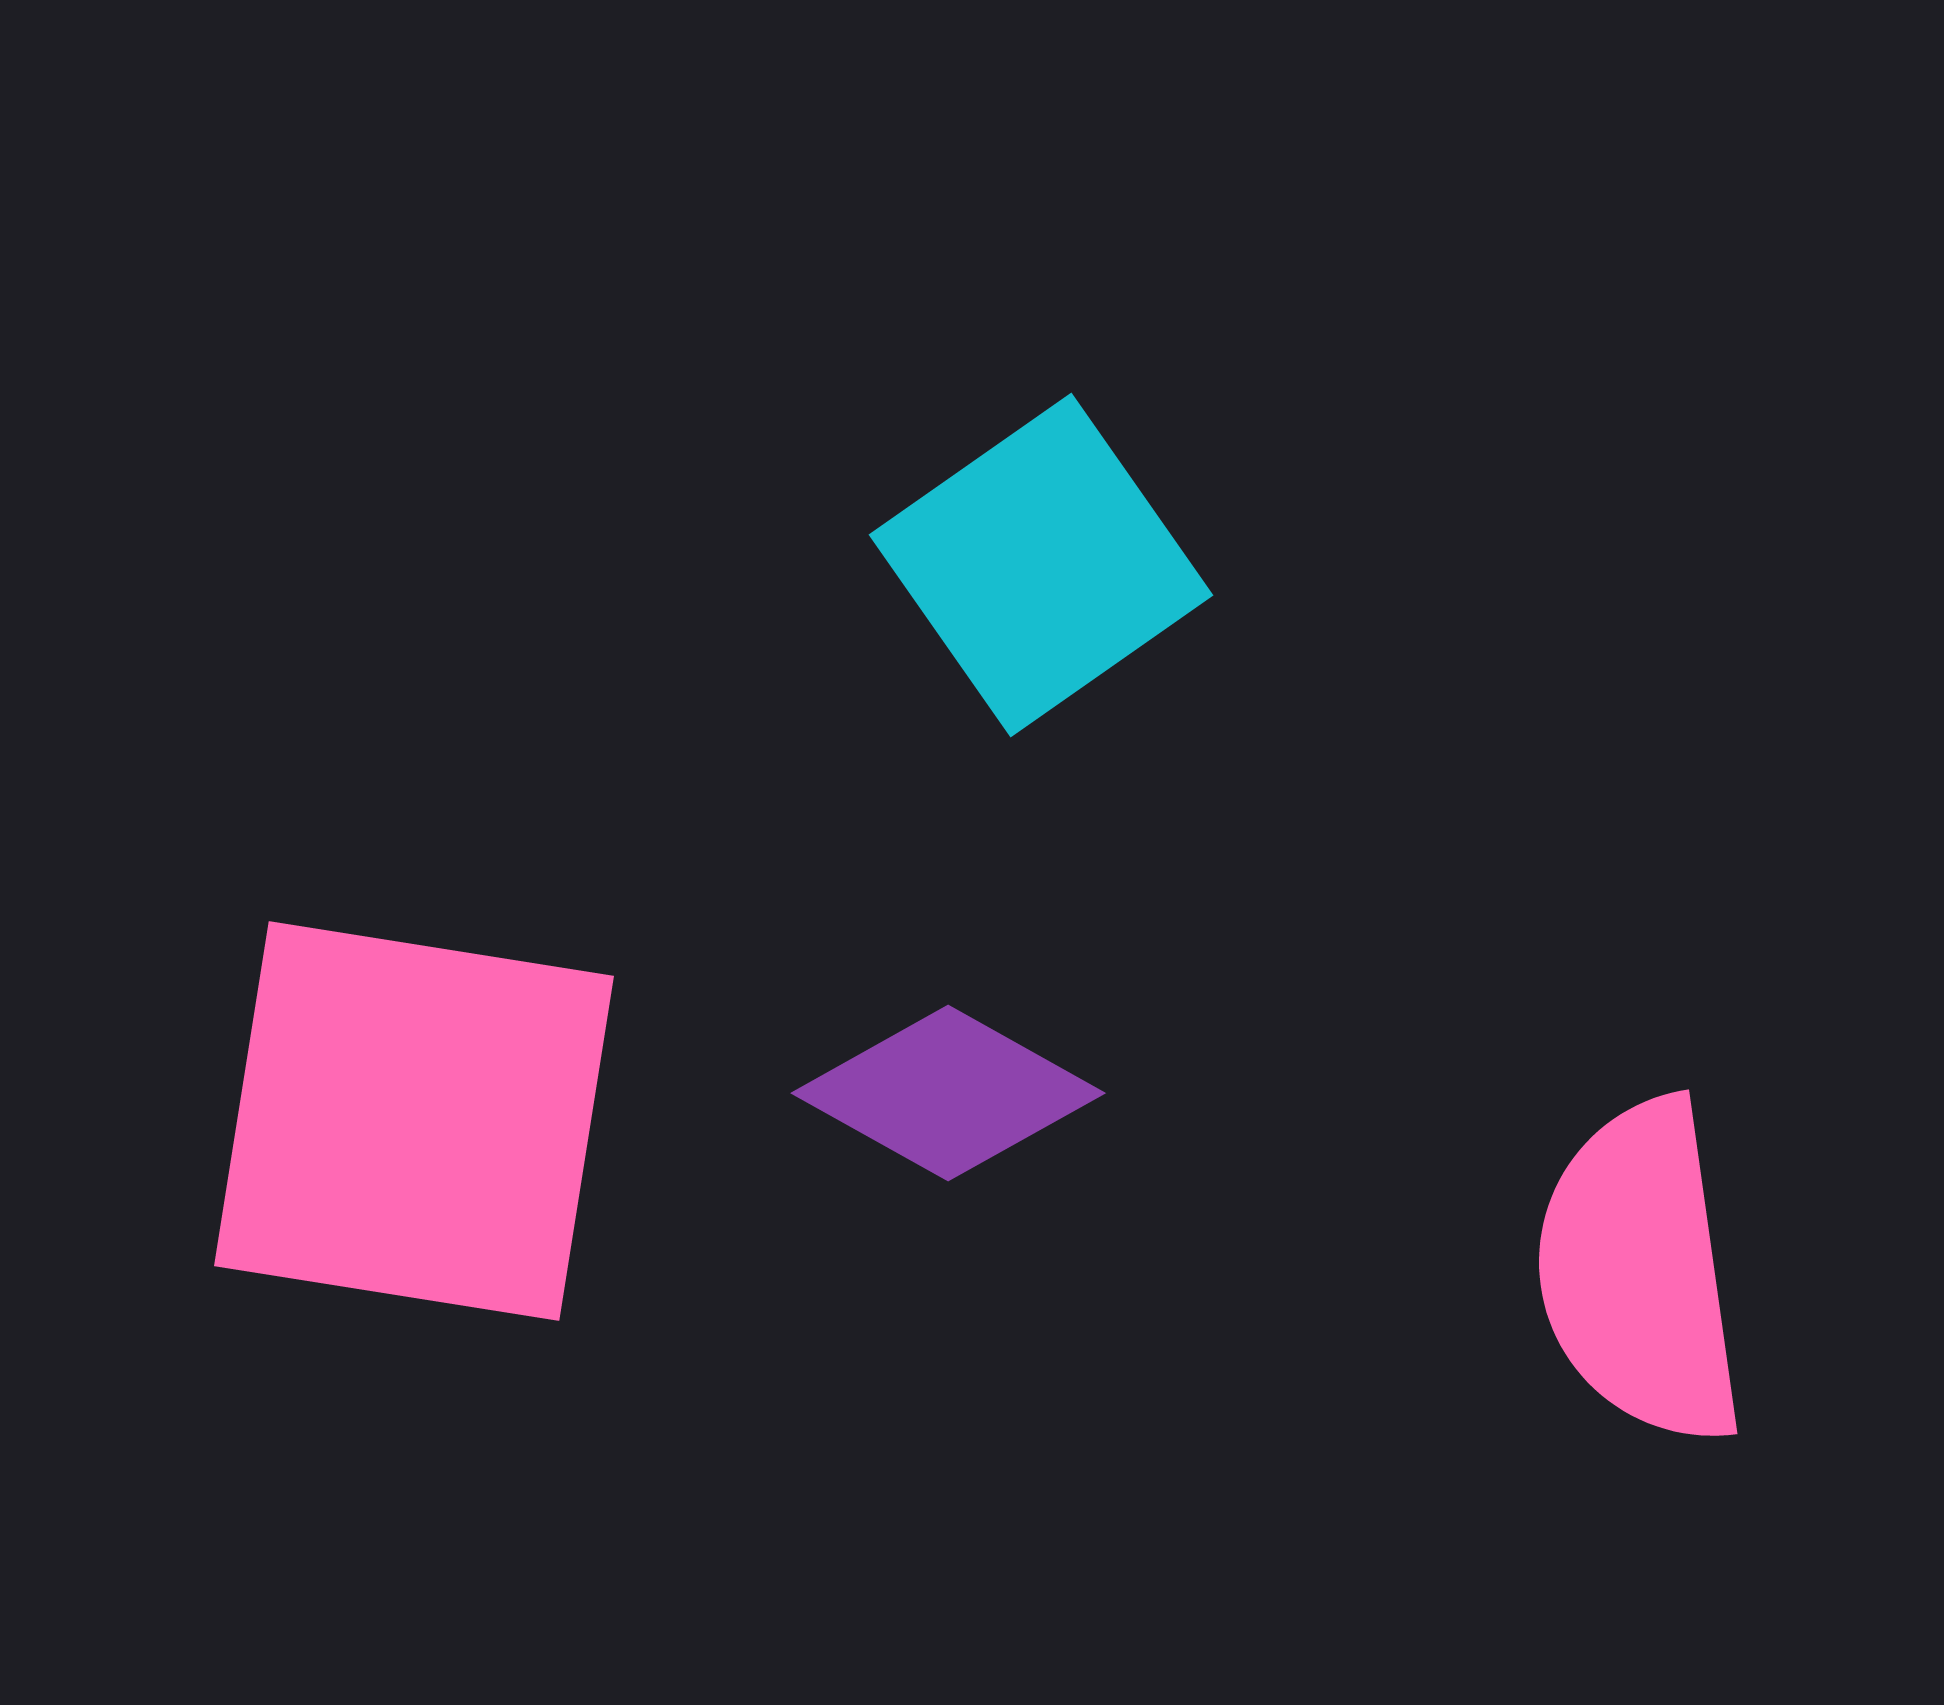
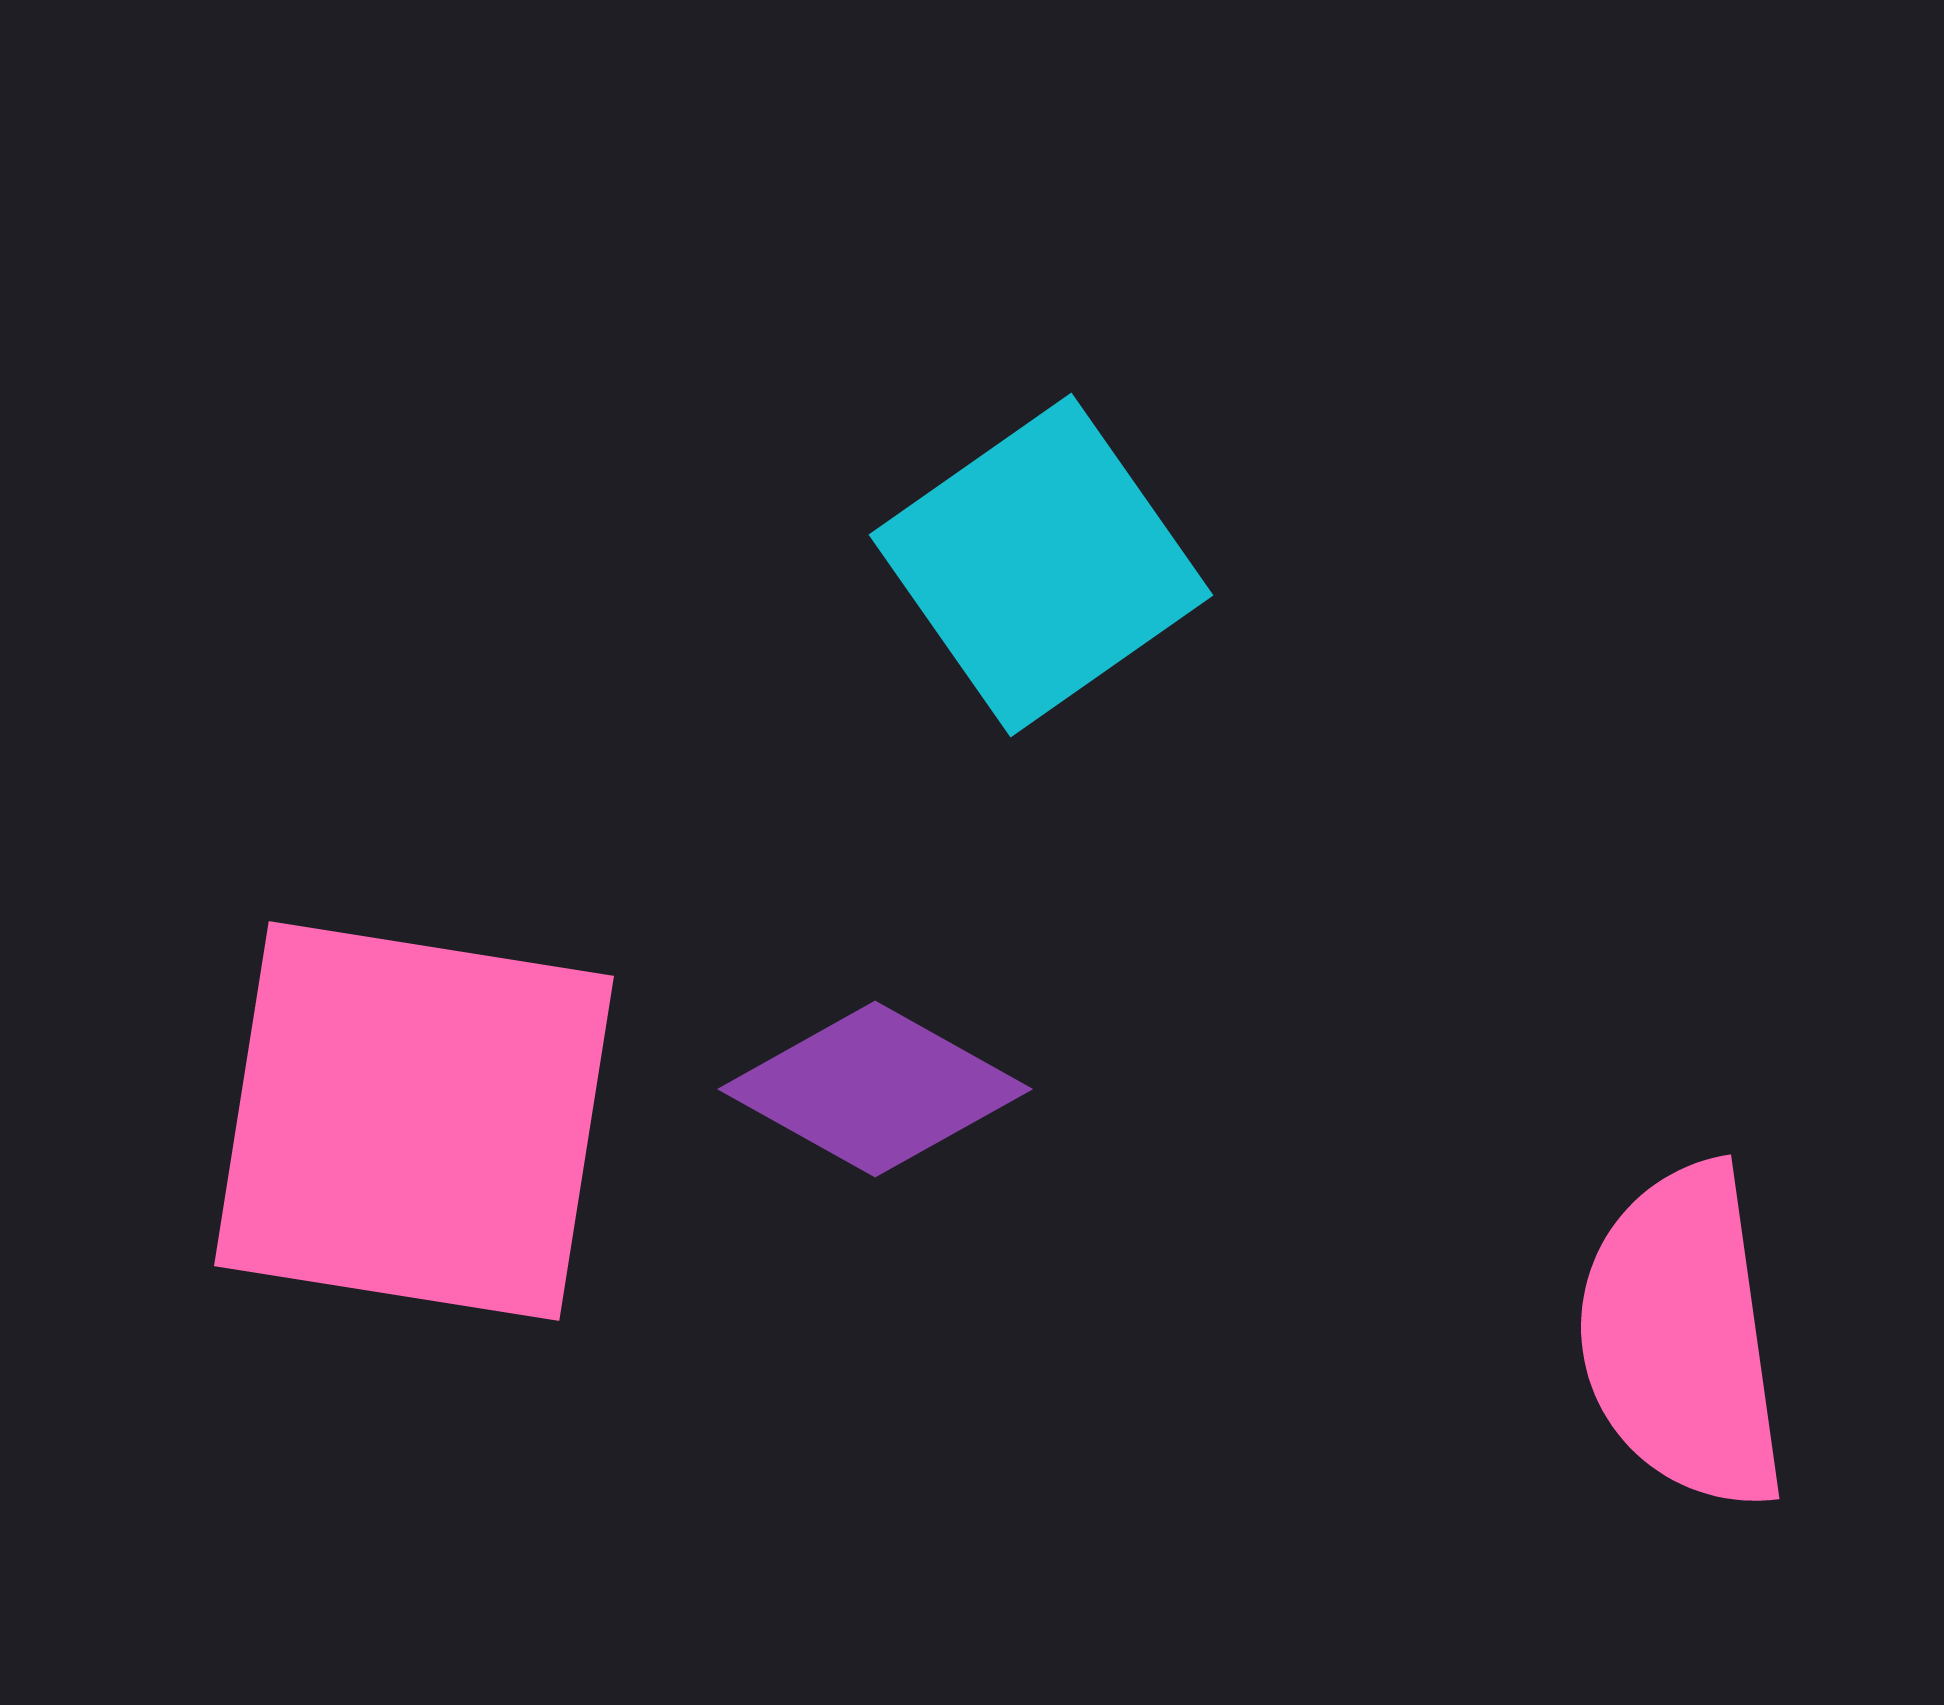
purple diamond: moved 73 px left, 4 px up
pink semicircle: moved 42 px right, 65 px down
